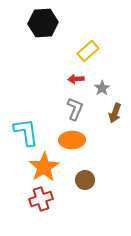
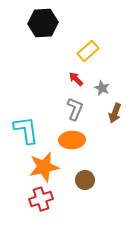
red arrow: rotated 49 degrees clockwise
gray star: rotated 14 degrees counterclockwise
cyan L-shape: moved 2 px up
orange star: rotated 20 degrees clockwise
